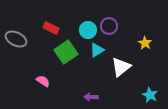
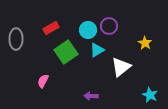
red rectangle: rotated 56 degrees counterclockwise
gray ellipse: rotated 65 degrees clockwise
pink semicircle: rotated 96 degrees counterclockwise
purple arrow: moved 1 px up
